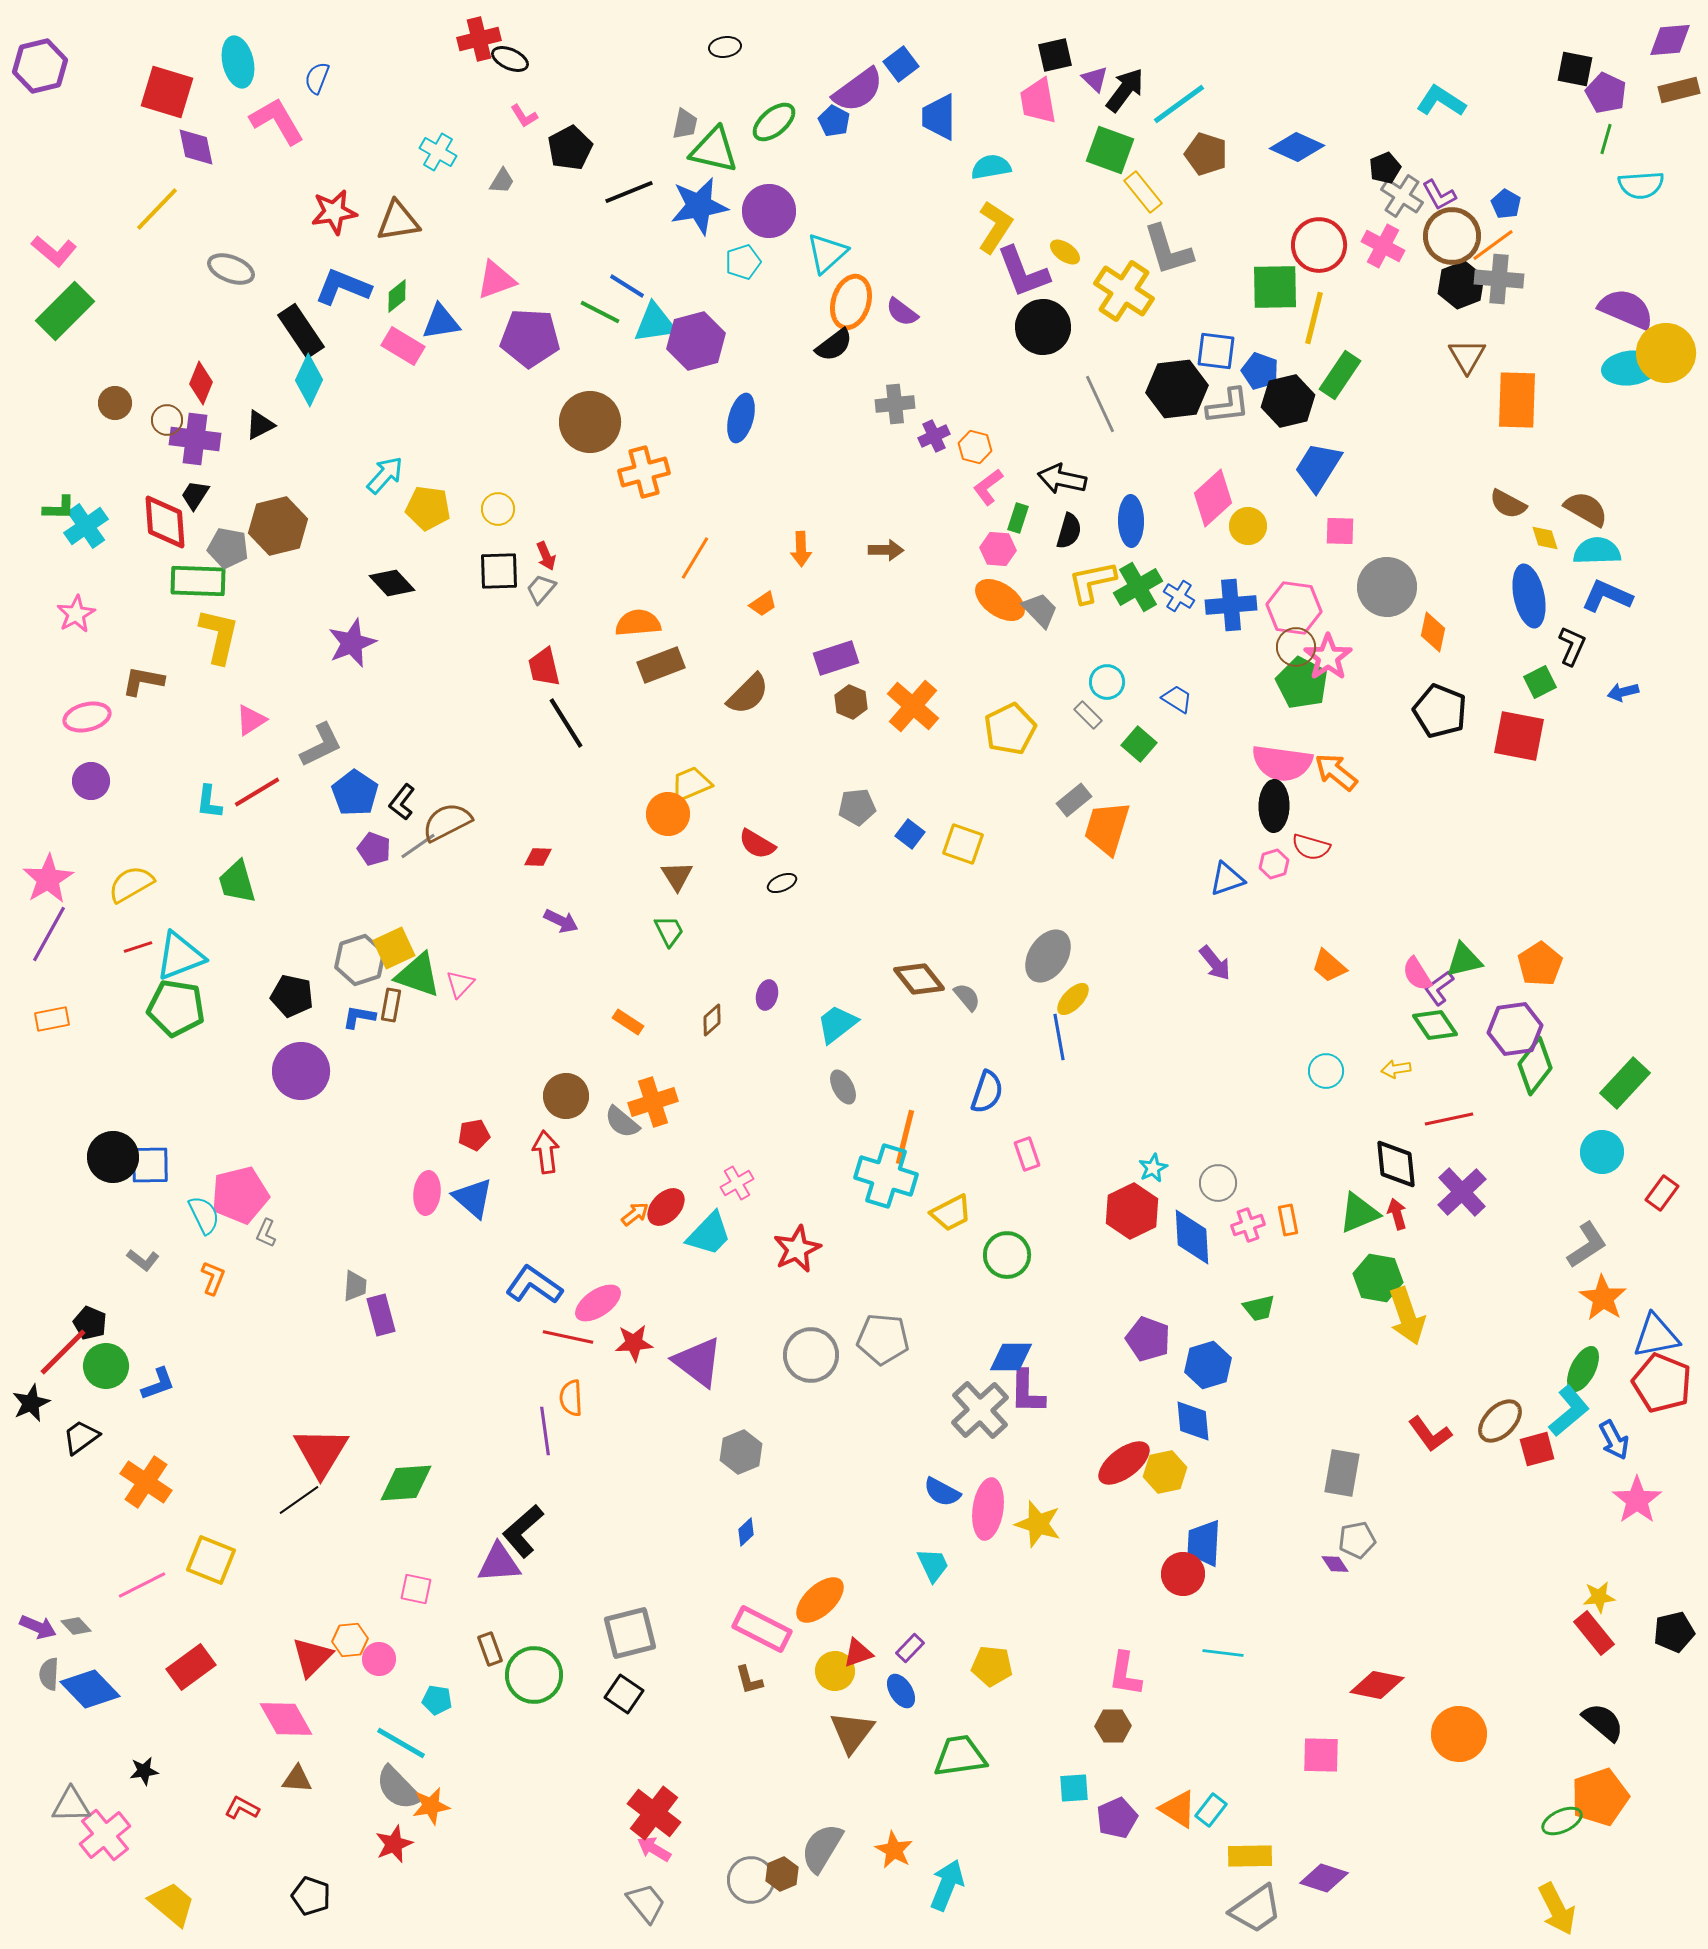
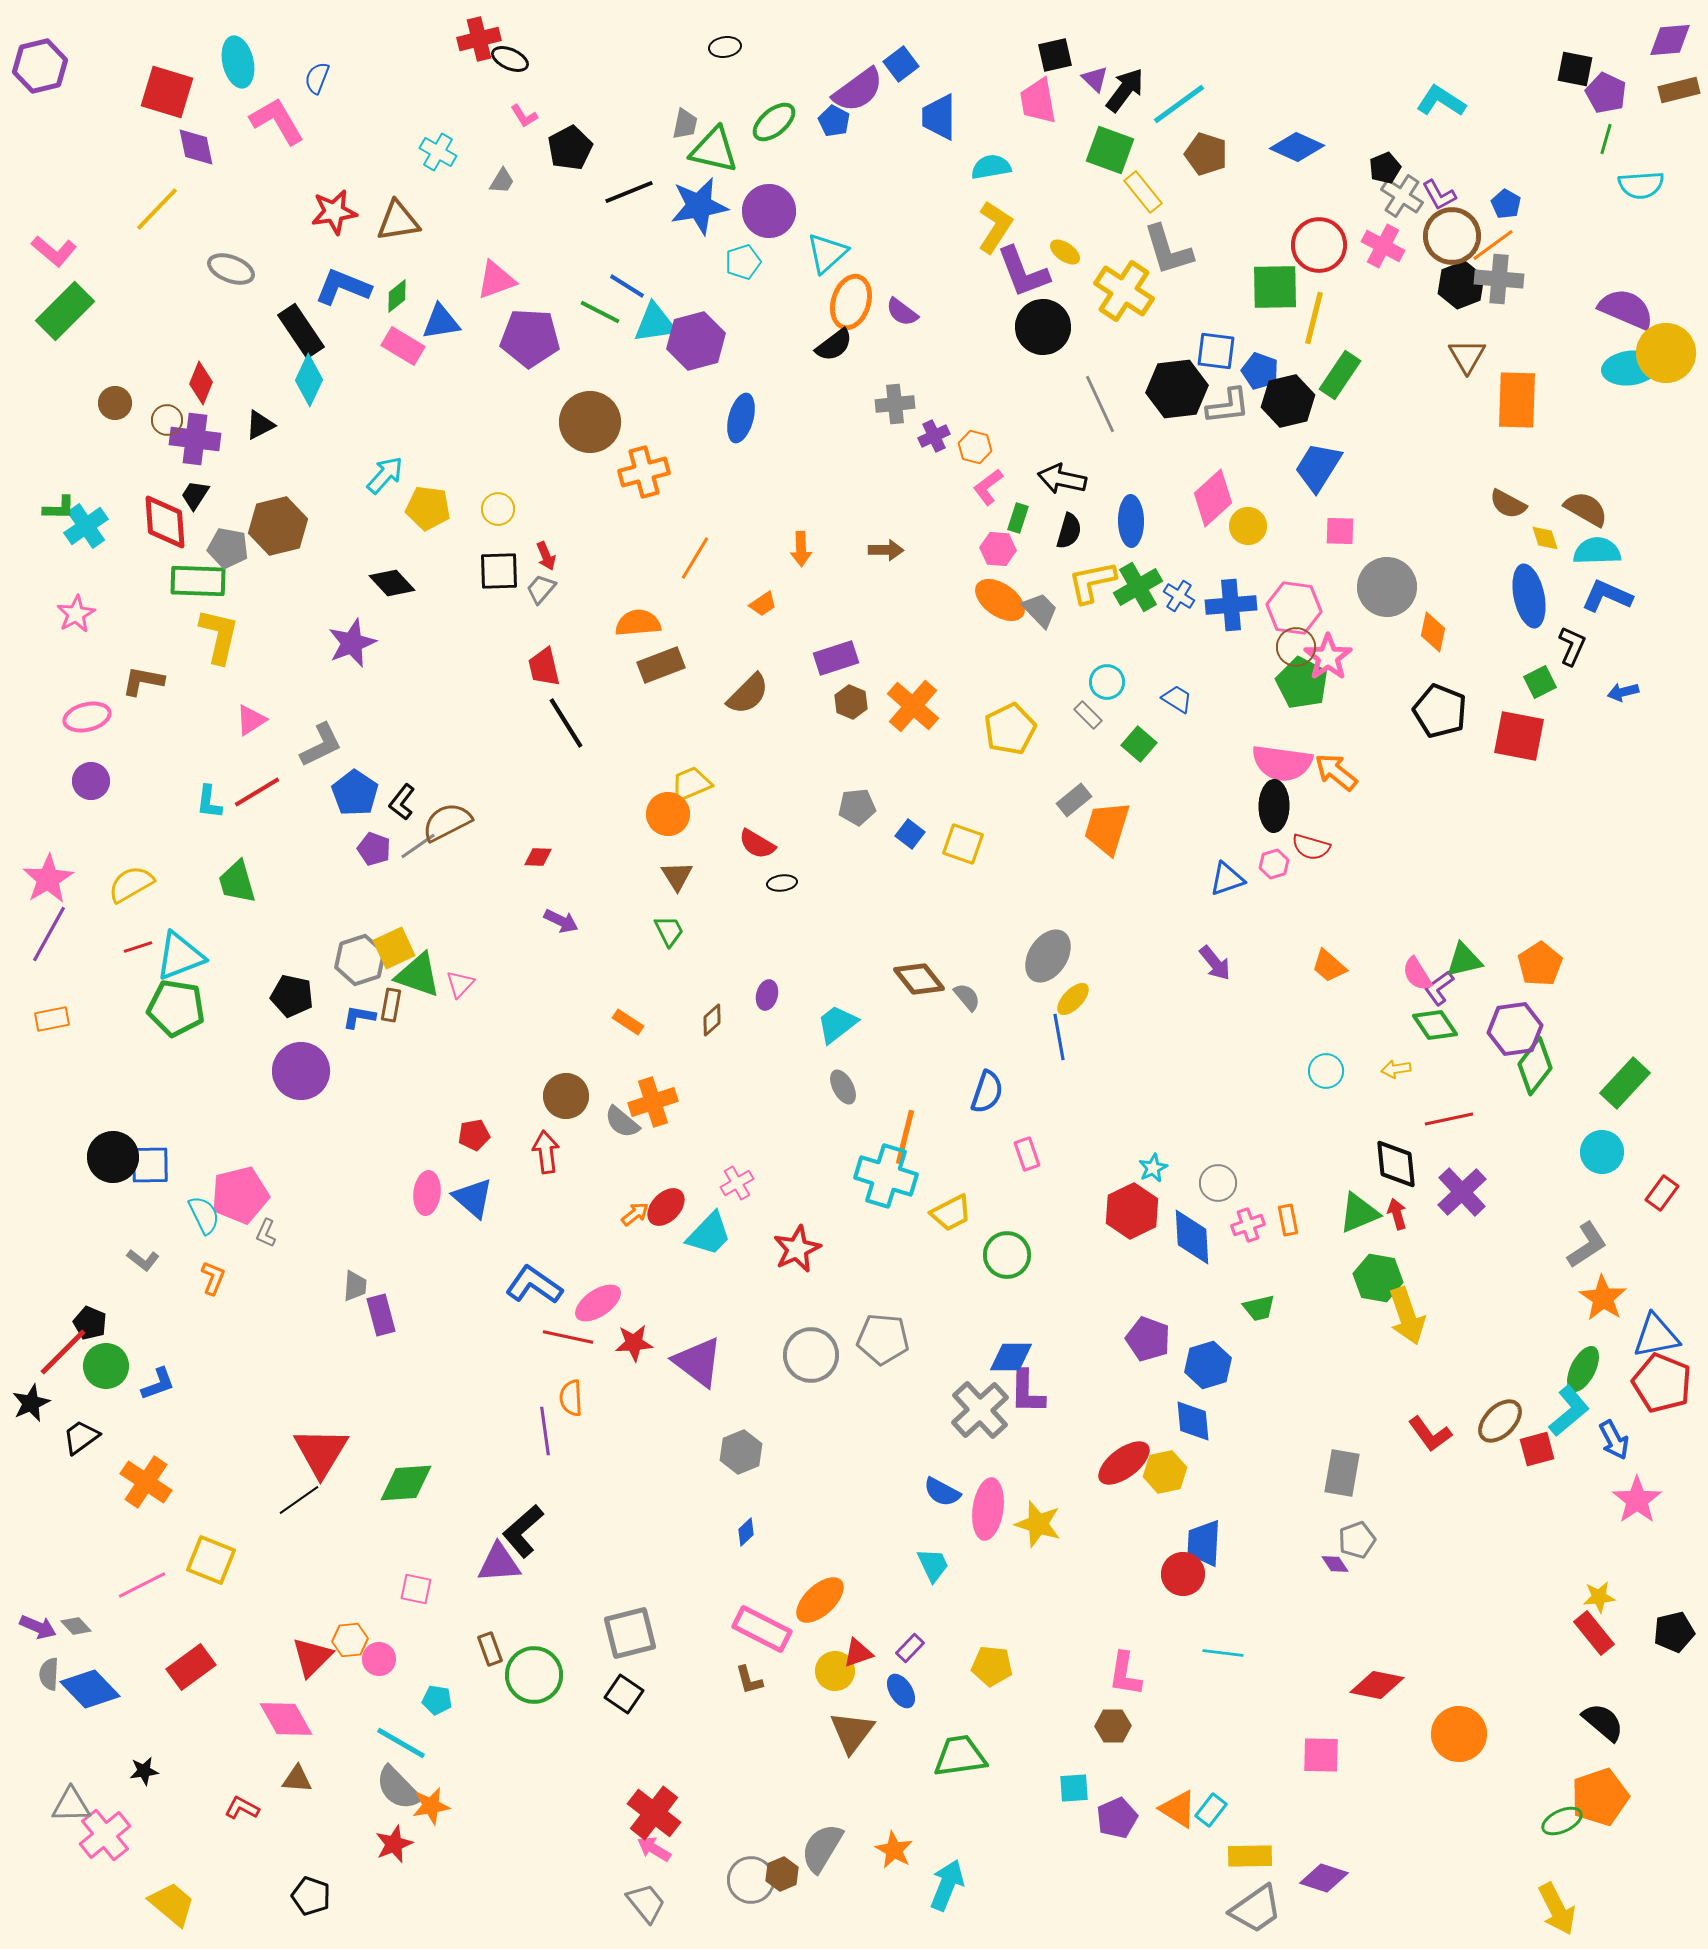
black ellipse at (782, 883): rotated 16 degrees clockwise
gray pentagon at (1357, 1540): rotated 9 degrees counterclockwise
